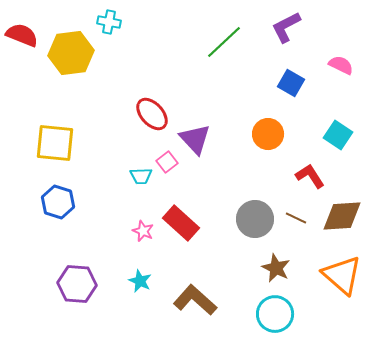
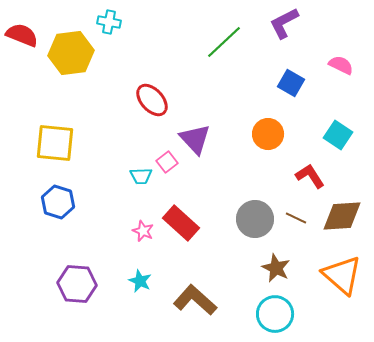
purple L-shape: moved 2 px left, 4 px up
red ellipse: moved 14 px up
